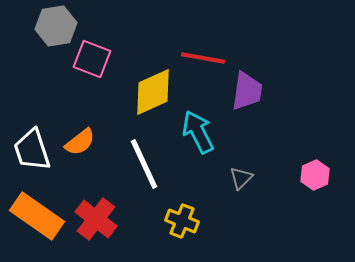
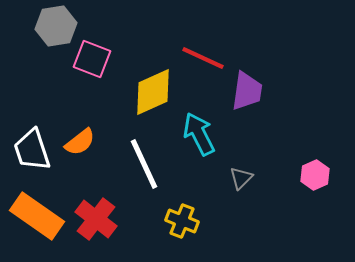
red line: rotated 15 degrees clockwise
cyan arrow: moved 1 px right, 2 px down
